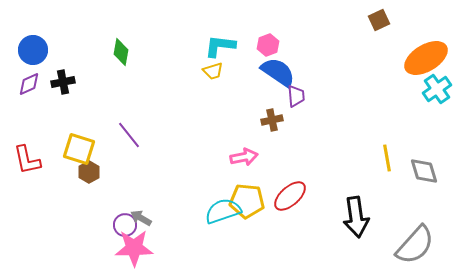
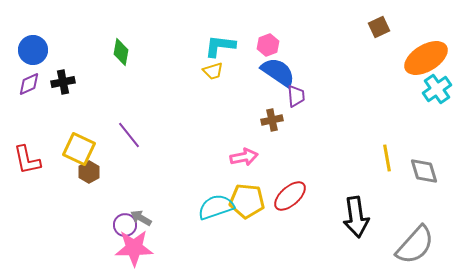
brown square: moved 7 px down
yellow square: rotated 8 degrees clockwise
cyan semicircle: moved 7 px left, 4 px up
